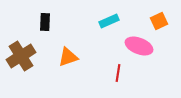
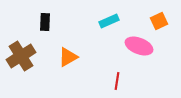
orange triangle: rotated 10 degrees counterclockwise
red line: moved 1 px left, 8 px down
